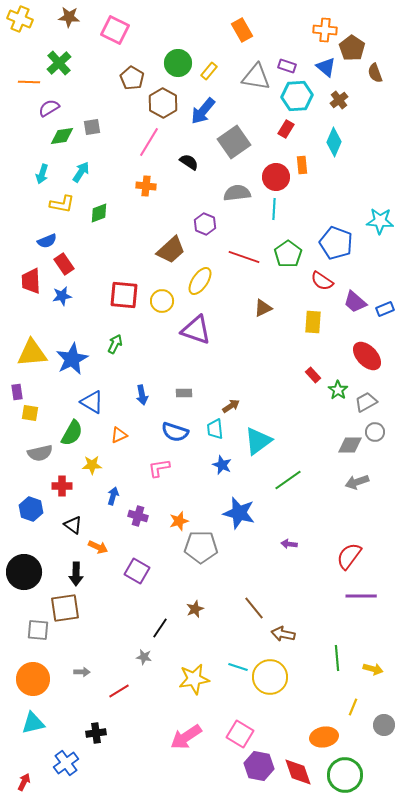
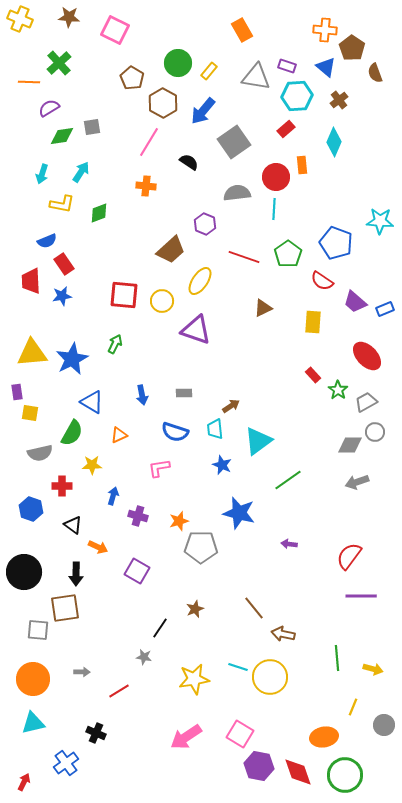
red rectangle at (286, 129): rotated 18 degrees clockwise
black cross at (96, 733): rotated 30 degrees clockwise
